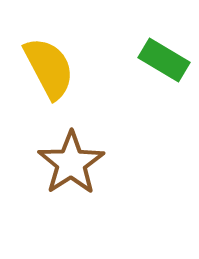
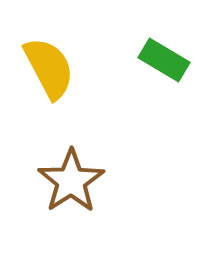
brown star: moved 18 px down
